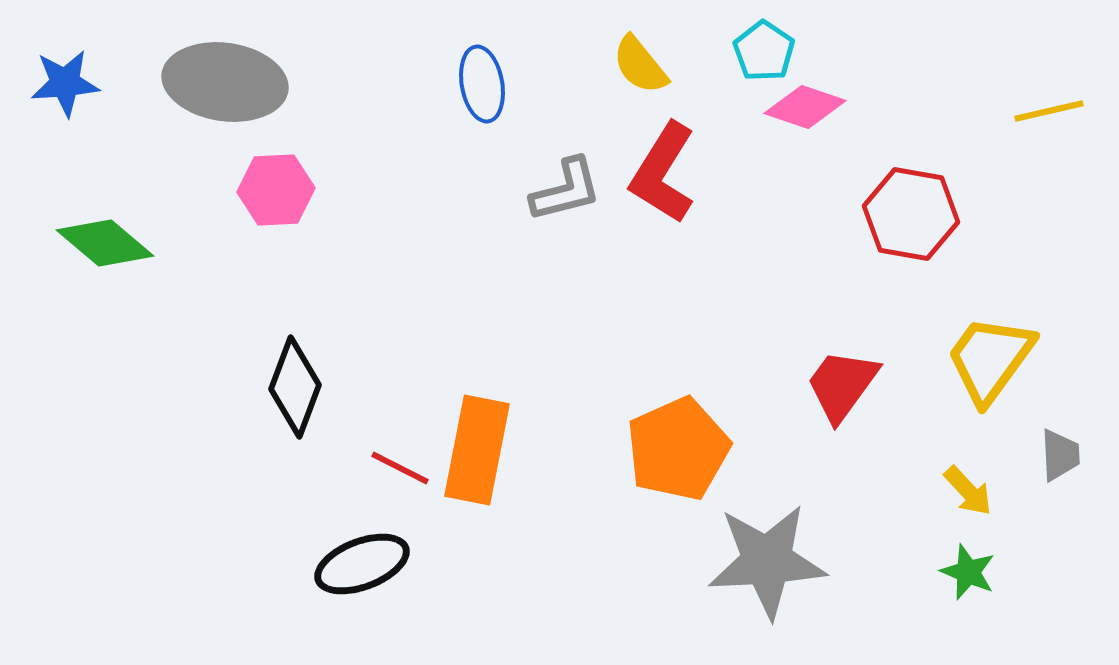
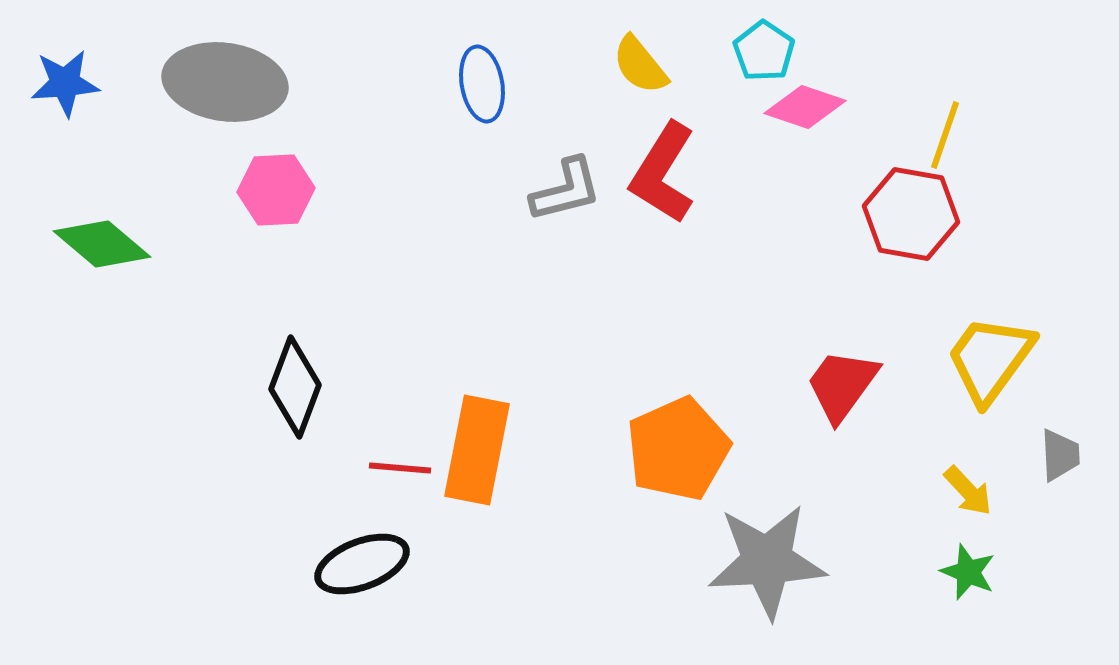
yellow line: moved 104 px left, 24 px down; rotated 58 degrees counterclockwise
green diamond: moved 3 px left, 1 px down
red line: rotated 22 degrees counterclockwise
